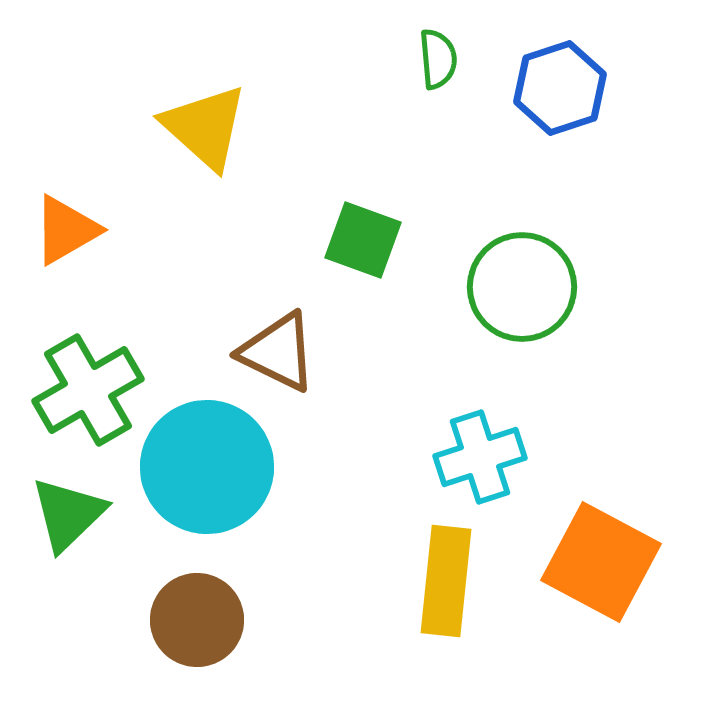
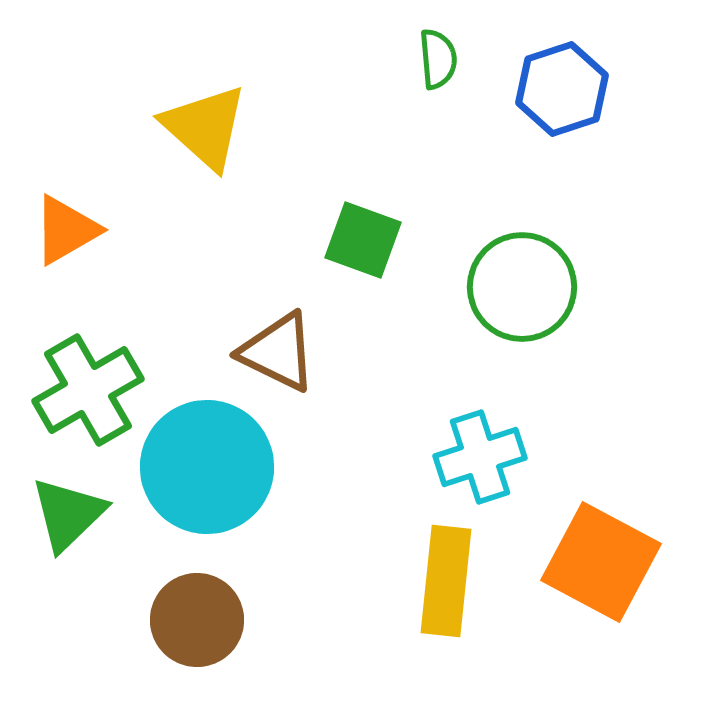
blue hexagon: moved 2 px right, 1 px down
